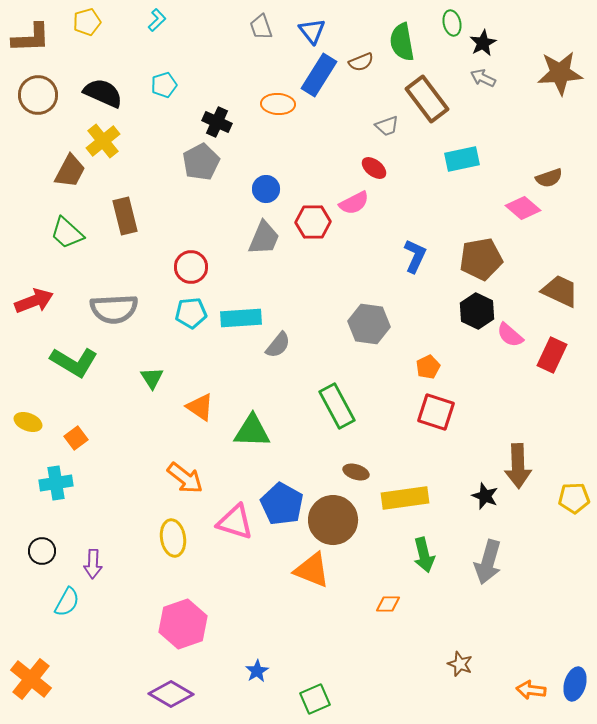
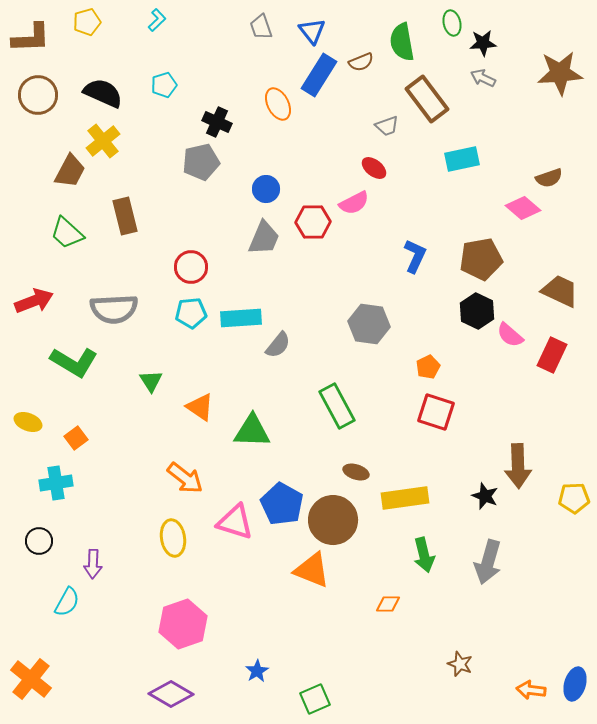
black star at (483, 43): rotated 24 degrees clockwise
orange ellipse at (278, 104): rotated 60 degrees clockwise
gray pentagon at (201, 162): rotated 15 degrees clockwise
green triangle at (152, 378): moved 1 px left, 3 px down
black circle at (42, 551): moved 3 px left, 10 px up
